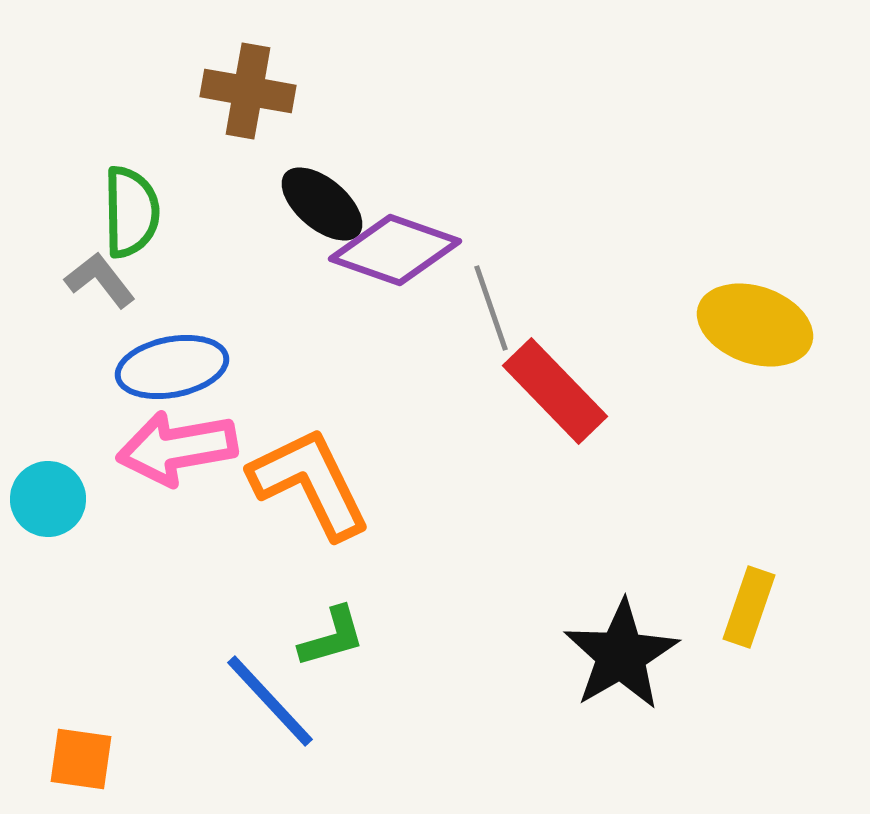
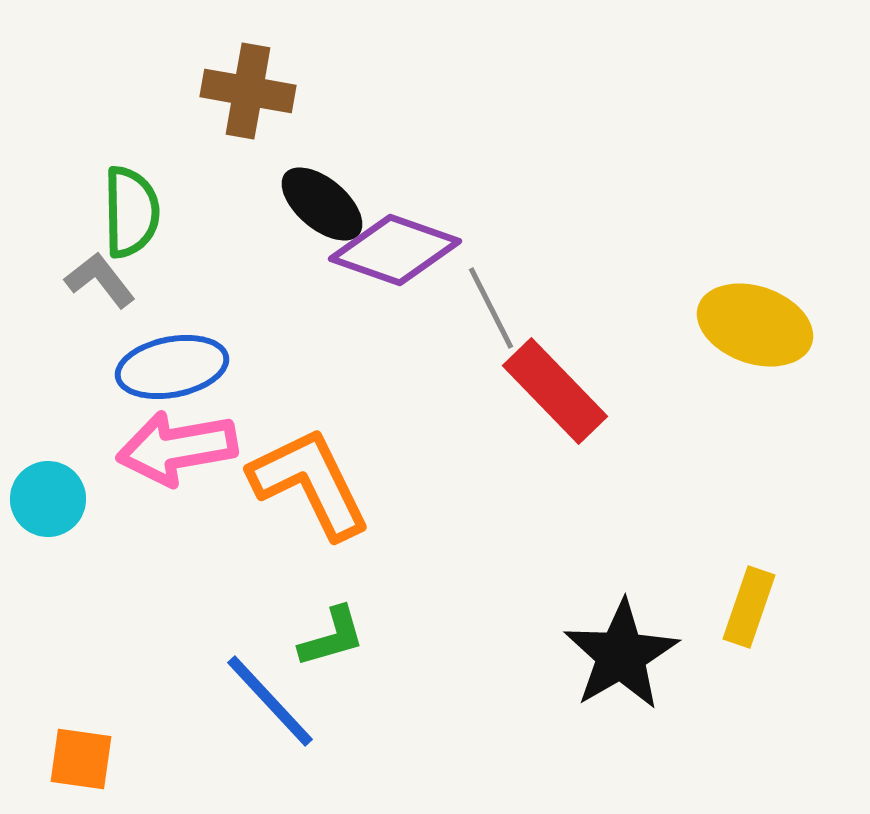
gray line: rotated 8 degrees counterclockwise
